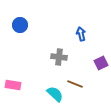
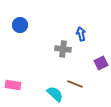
gray cross: moved 4 px right, 8 px up
